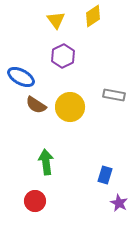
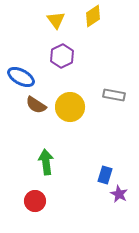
purple hexagon: moved 1 px left
purple star: moved 9 px up
